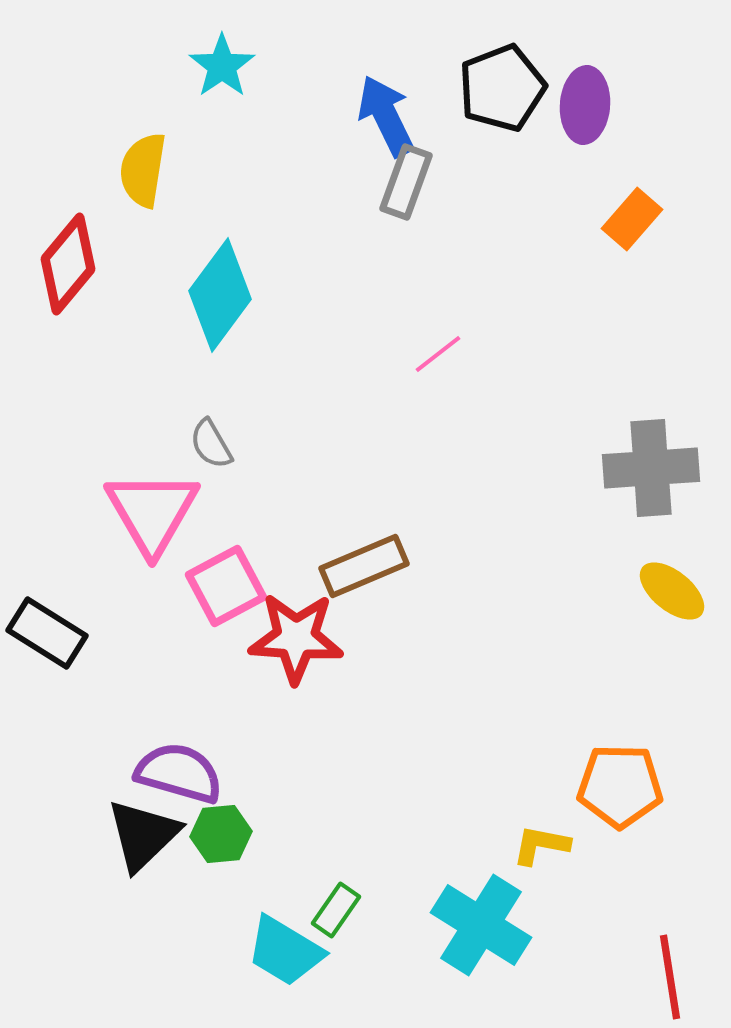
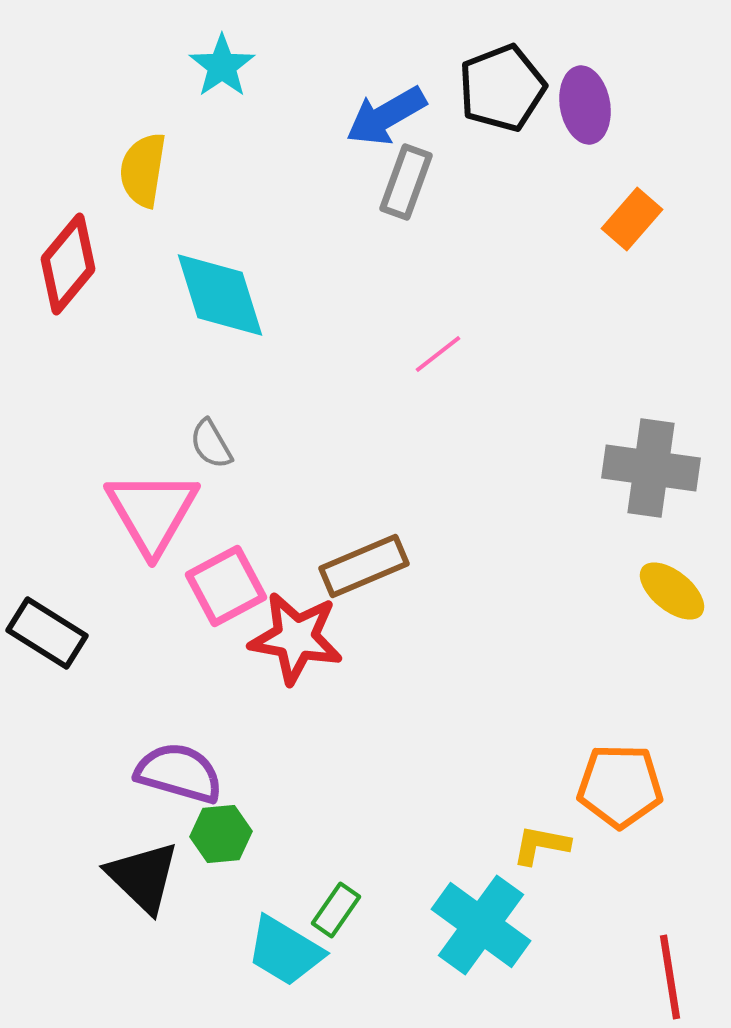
purple ellipse: rotated 14 degrees counterclockwise
blue arrow: rotated 94 degrees counterclockwise
cyan diamond: rotated 54 degrees counterclockwise
gray cross: rotated 12 degrees clockwise
red star: rotated 6 degrees clockwise
black triangle: moved 42 px down; rotated 32 degrees counterclockwise
cyan cross: rotated 4 degrees clockwise
